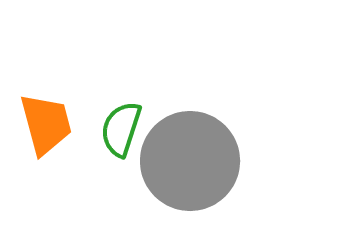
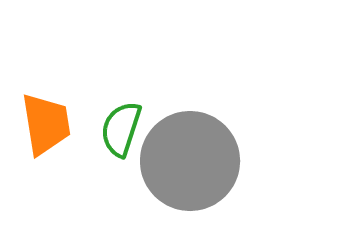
orange trapezoid: rotated 6 degrees clockwise
